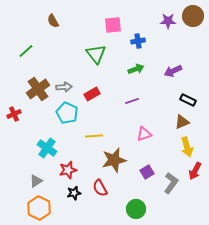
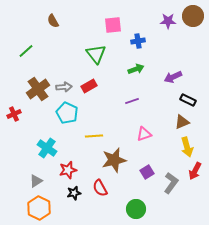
purple arrow: moved 6 px down
red rectangle: moved 3 px left, 8 px up
